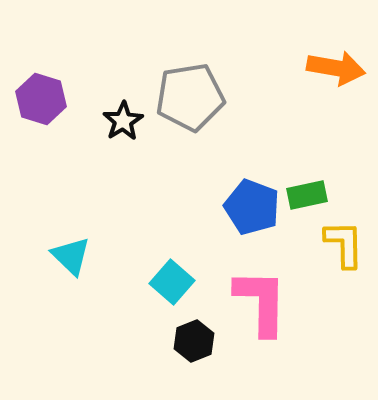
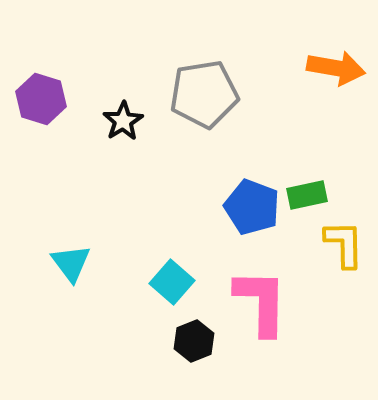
gray pentagon: moved 14 px right, 3 px up
cyan triangle: moved 7 px down; rotated 9 degrees clockwise
